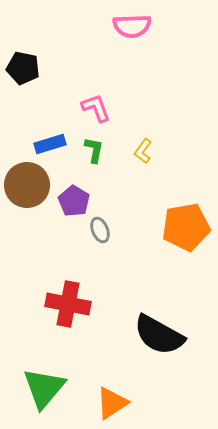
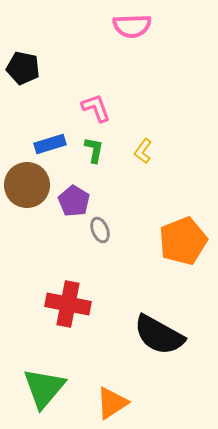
orange pentagon: moved 3 px left, 14 px down; rotated 12 degrees counterclockwise
